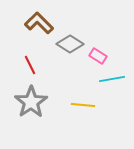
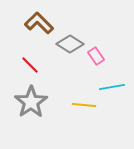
pink rectangle: moved 2 px left; rotated 24 degrees clockwise
red line: rotated 18 degrees counterclockwise
cyan line: moved 8 px down
yellow line: moved 1 px right
